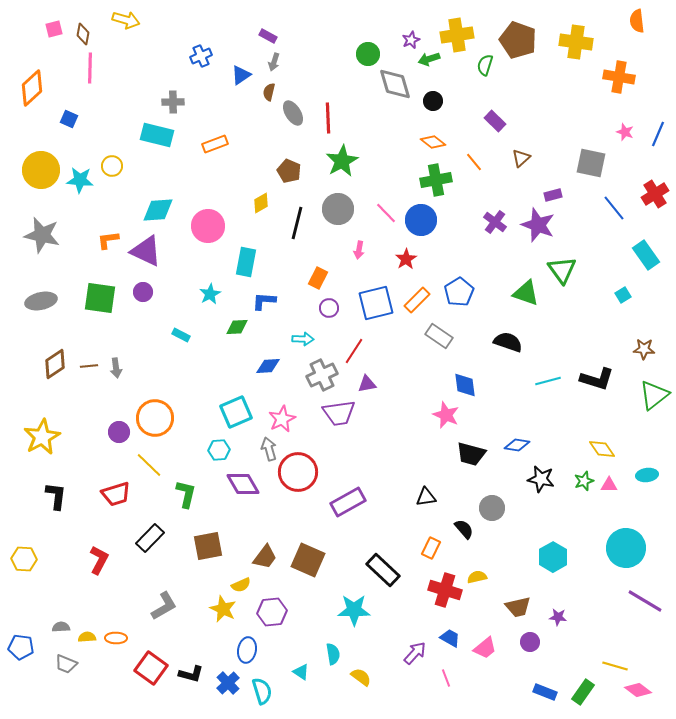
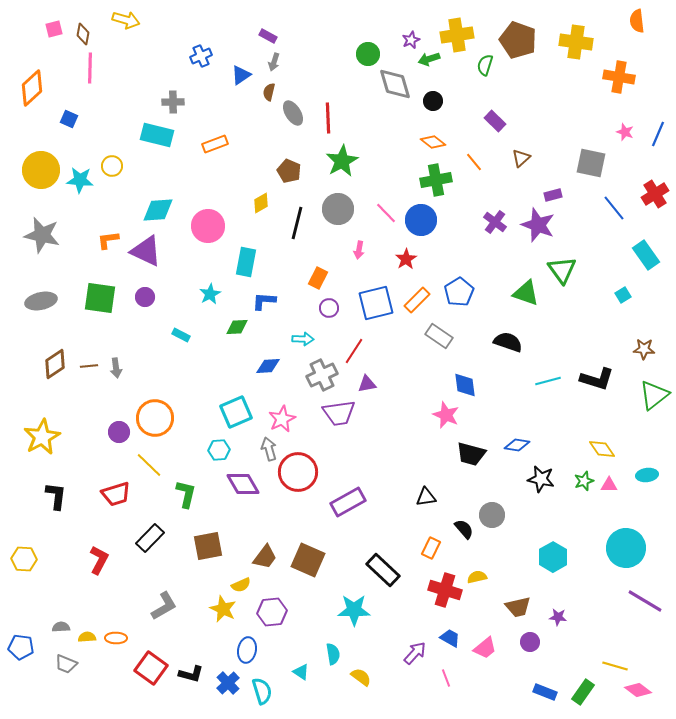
purple circle at (143, 292): moved 2 px right, 5 px down
gray circle at (492, 508): moved 7 px down
